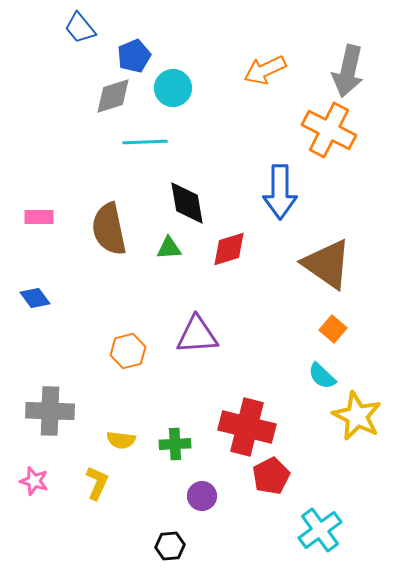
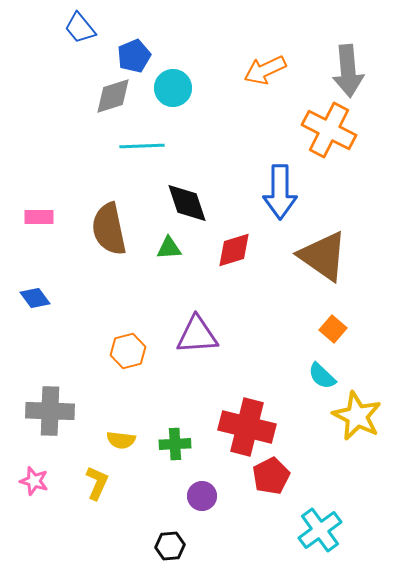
gray arrow: rotated 18 degrees counterclockwise
cyan line: moved 3 px left, 4 px down
black diamond: rotated 9 degrees counterclockwise
red diamond: moved 5 px right, 1 px down
brown triangle: moved 4 px left, 8 px up
